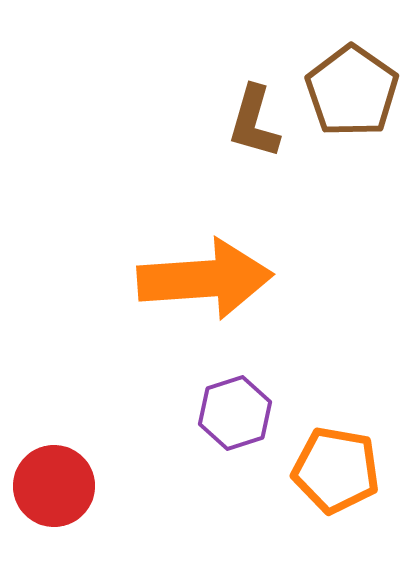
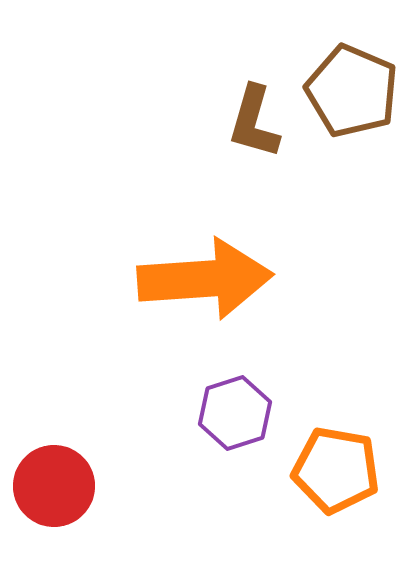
brown pentagon: rotated 12 degrees counterclockwise
